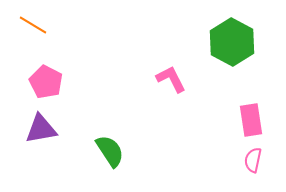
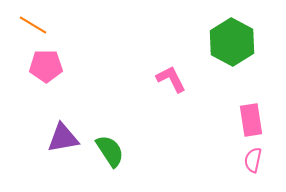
pink pentagon: moved 16 px up; rotated 28 degrees counterclockwise
purple triangle: moved 22 px right, 9 px down
